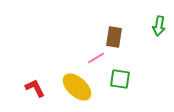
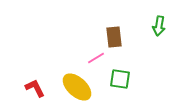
brown rectangle: rotated 15 degrees counterclockwise
